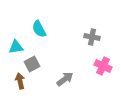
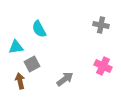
gray cross: moved 9 px right, 12 px up
